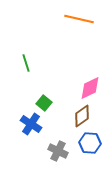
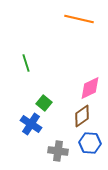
gray cross: rotated 18 degrees counterclockwise
